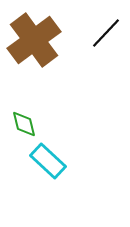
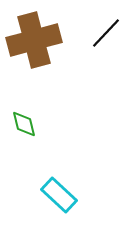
brown cross: rotated 22 degrees clockwise
cyan rectangle: moved 11 px right, 34 px down
